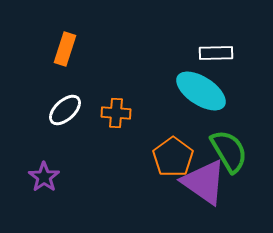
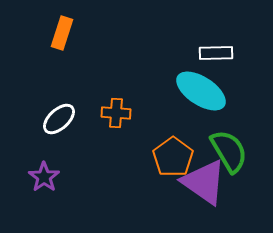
orange rectangle: moved 3 px left, 16 px up
white ellipse: moved 6 px left, 9 px down
